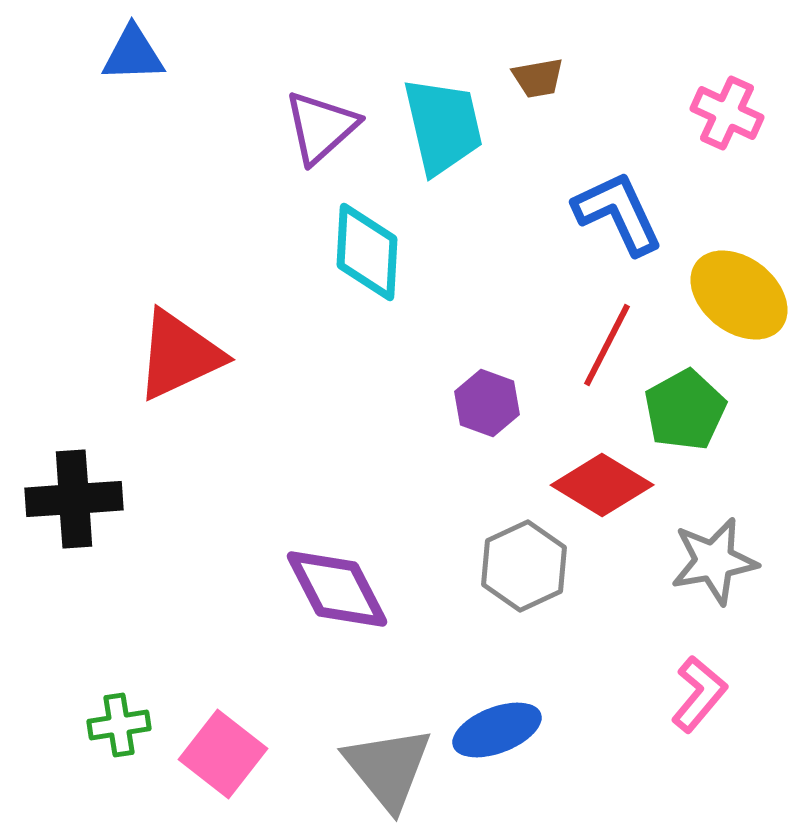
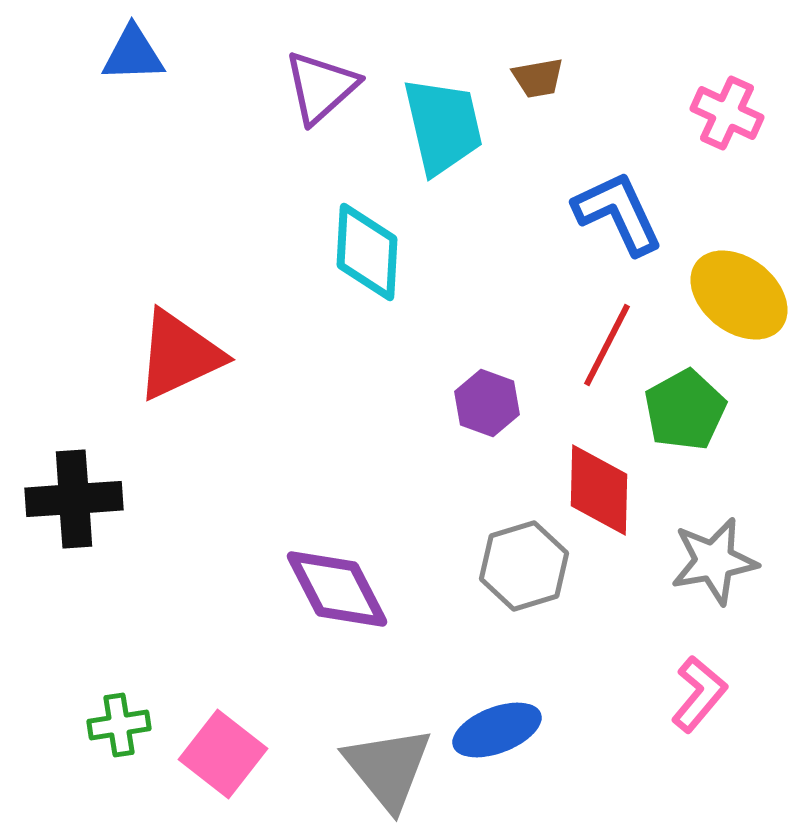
purple triangle: moved 40 px up
red diamond: moved 3 px left, 5 px down; rotated 60 degrees clockwise
gray hexagon: rotated 8 degrees clockwise
